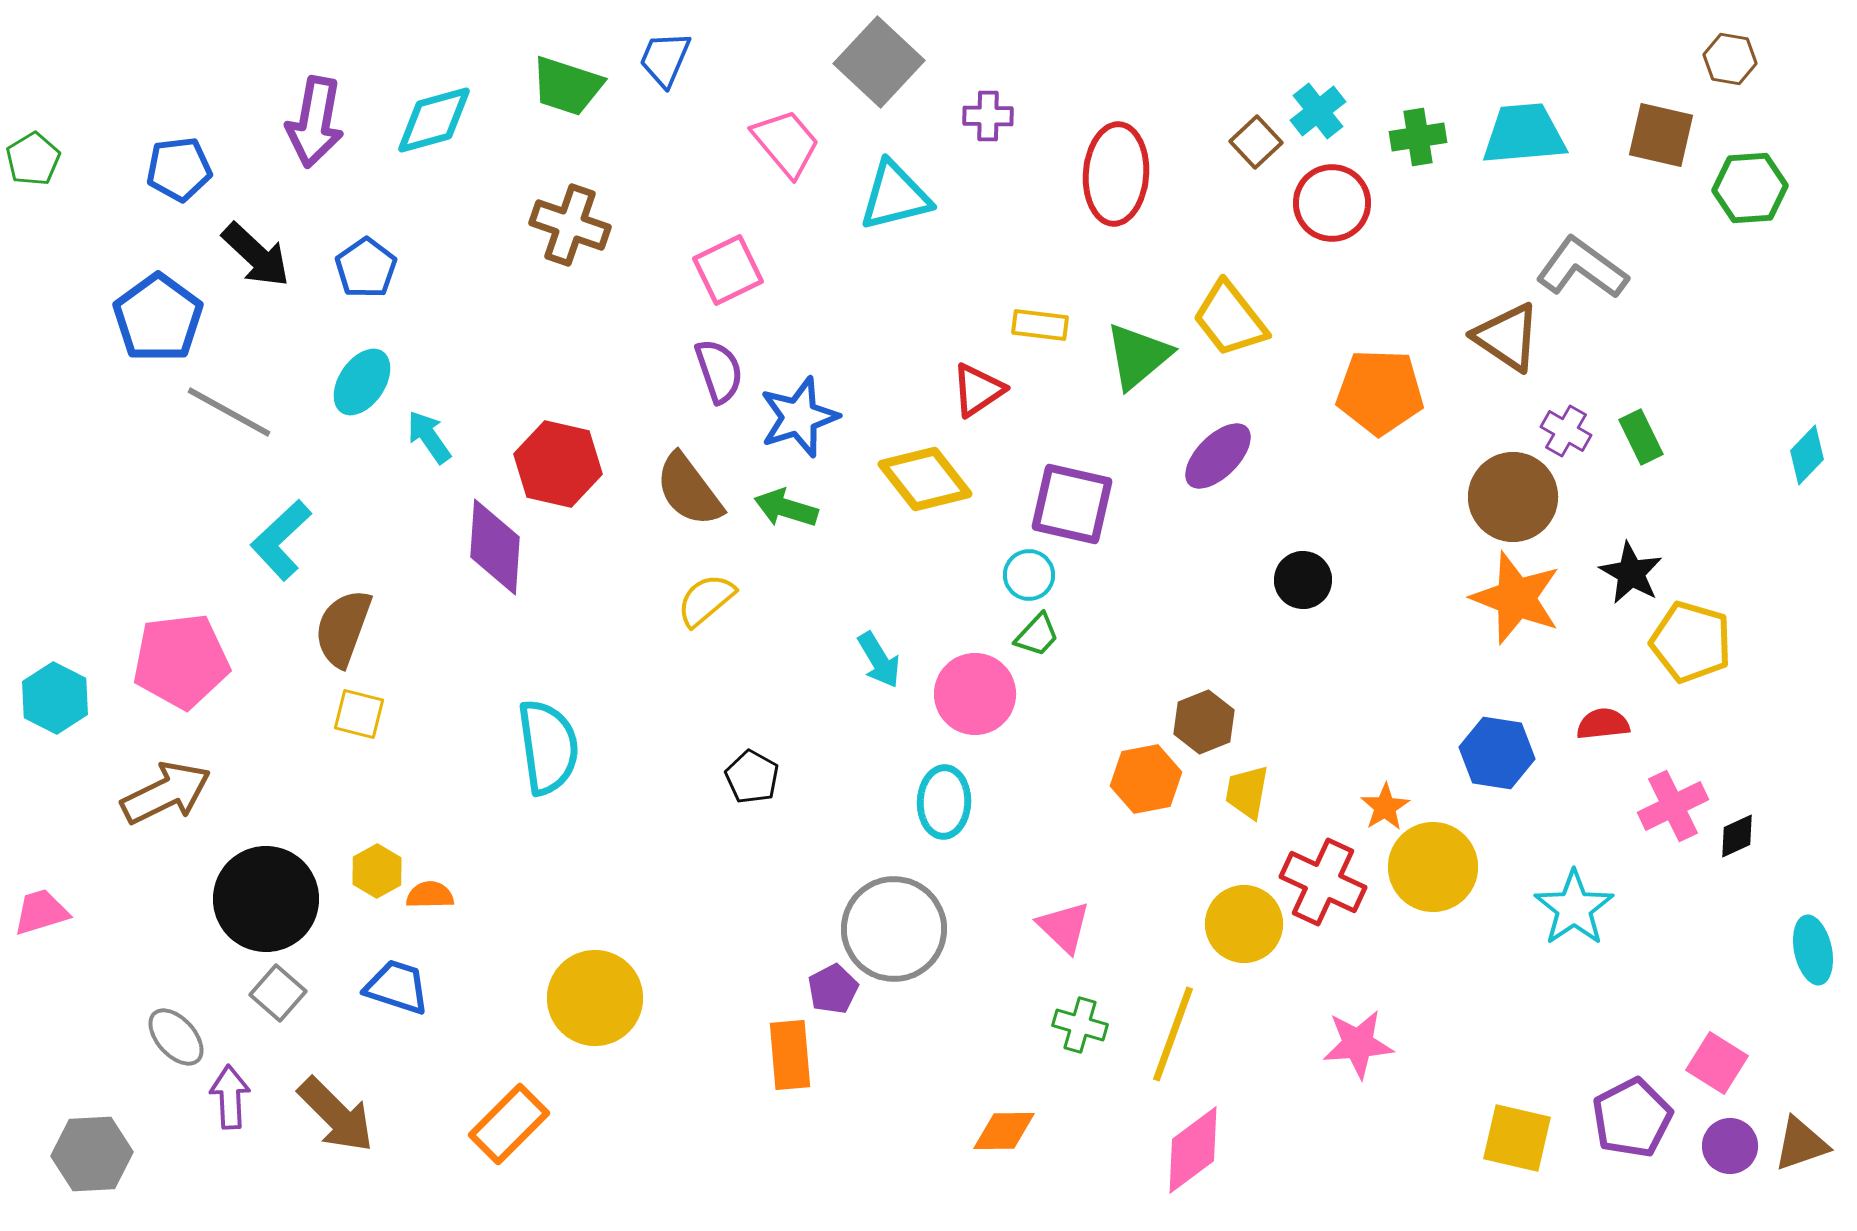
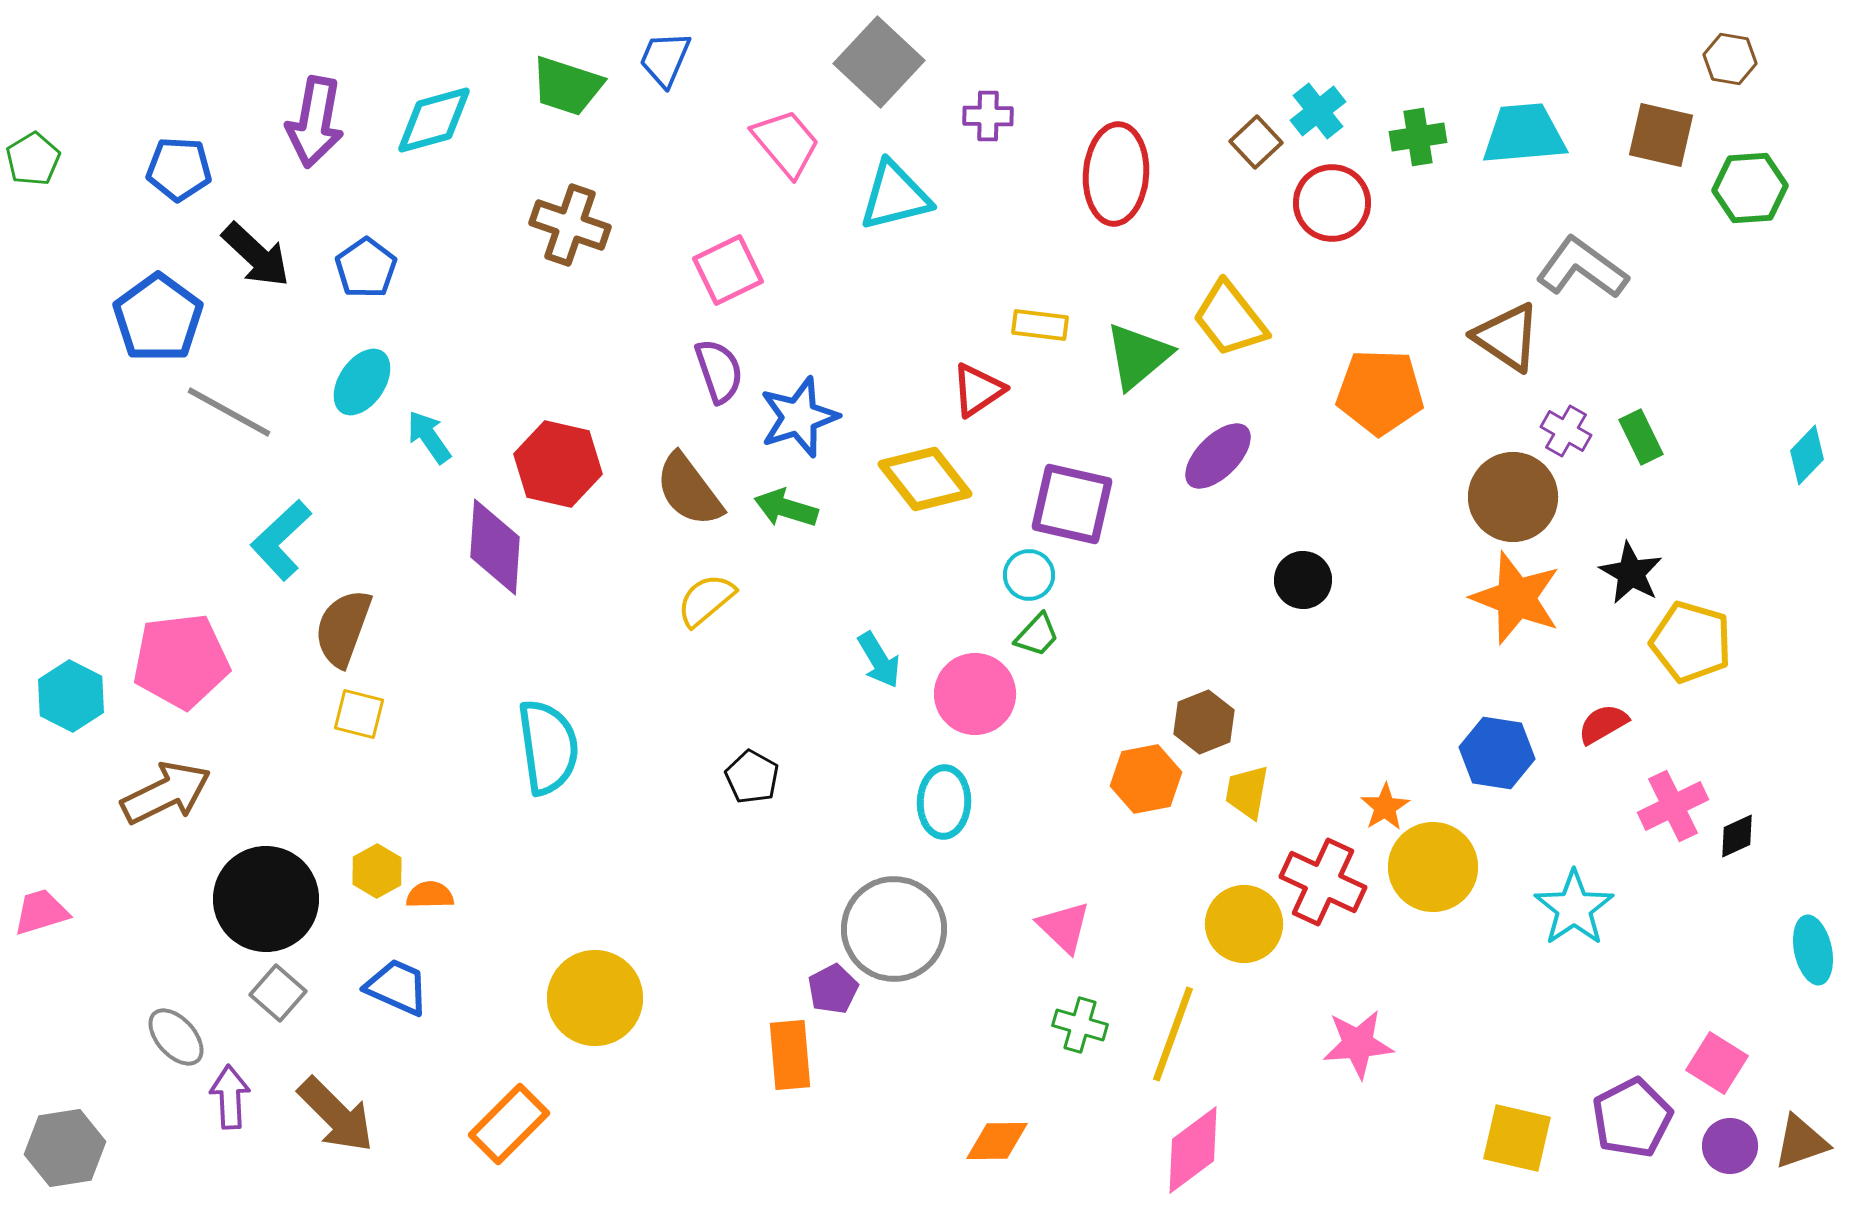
blue pentagon at (179, 169): rotated 10 degrees clockwise
cyan hexagon at (55, 698): moved 16 px right, 2 px up
red semicircle at (1603, 724): rotated 24 degrees counterclockwise
blue trapezoid at (397, 987): rotated 6 degrees clockwise
orange diamond at (1004, 1131): moved 7 px left, 10 px down
brown triangle at (1801, 1144): moved 2 px up
gray hexagon at (92, 1154): moved 27 px left, 6 px up; rotated 6 degrees counterclockwise
